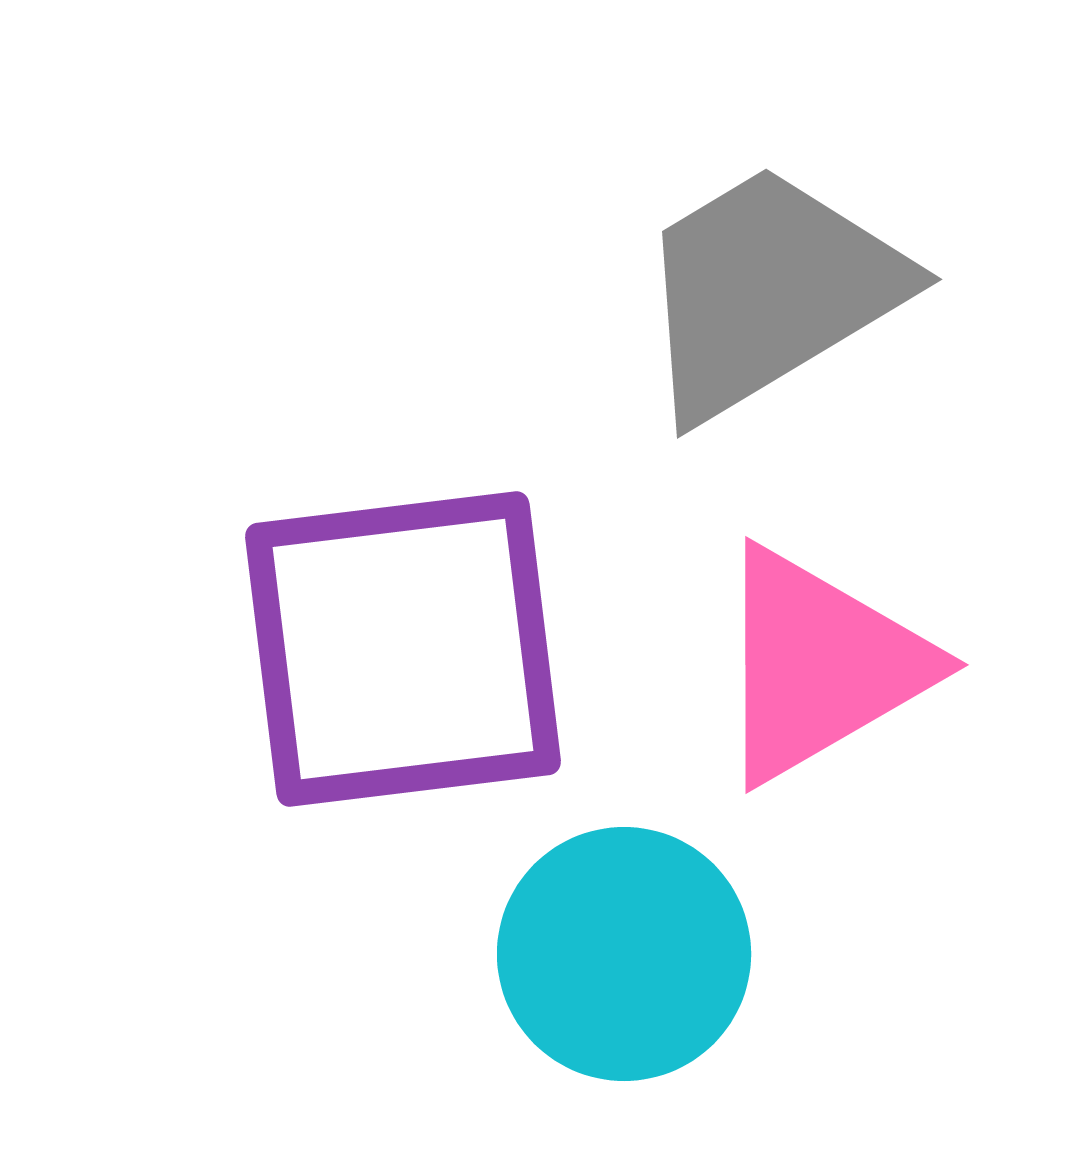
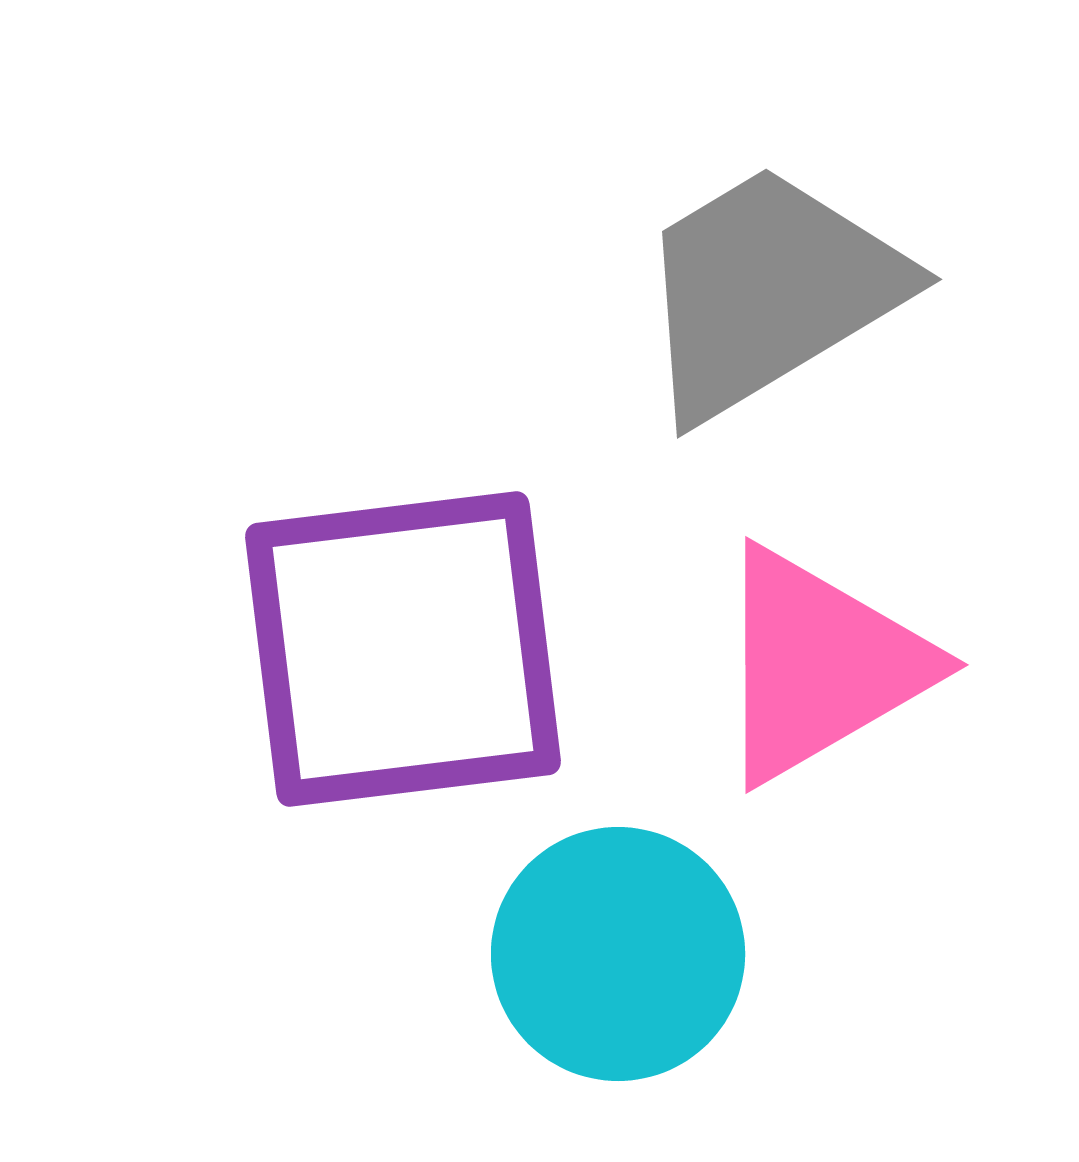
cyan circle: moved 6 px left
